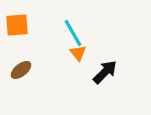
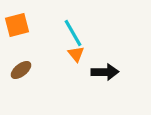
orange square: rotated 10 degrees counterclockwise
orange triangle: moved 2 px left, 1 px down
black arrow: rotated 44 degrees clockwise
